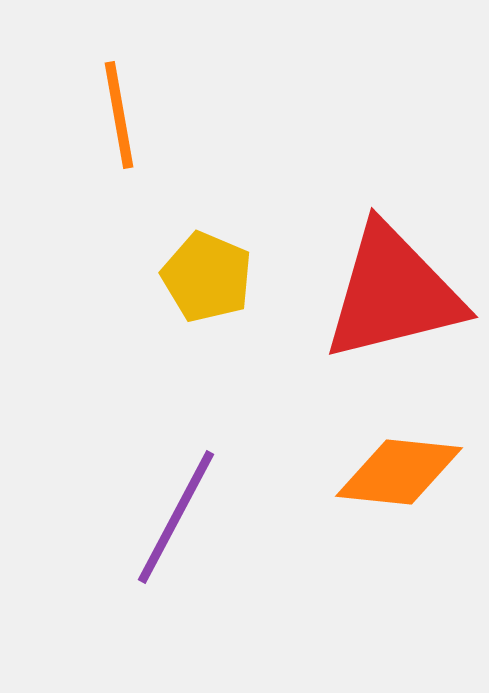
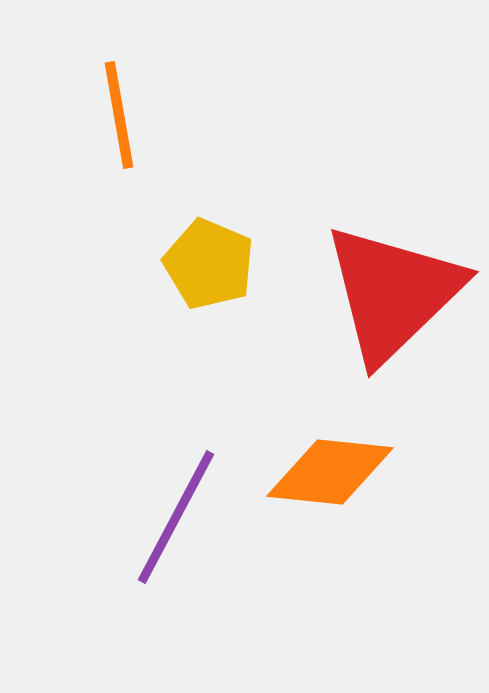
yellow pentagon: moved 2 px right, 13 px up
red triangle: rotated 30 degrees counterclockwise
orange diamond: moved 69 px left
